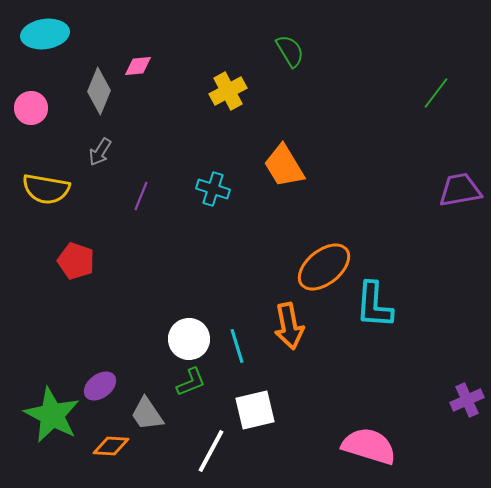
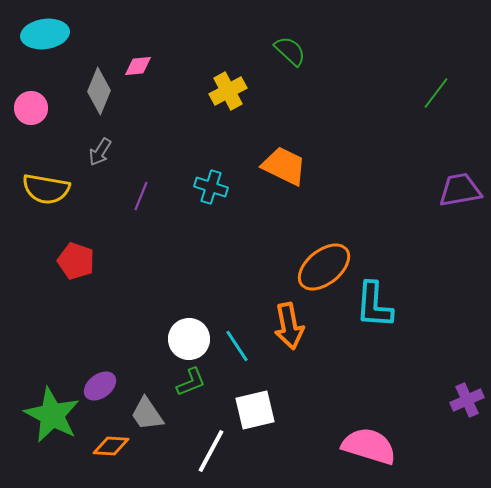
green semicircle: rotated 16 degrees counterclockwise
orange trapezoid: rotated 147 degrees clockwise
cyan cross: moved 2 px left, 2 px up
cyan line: rotated 16 degrees counterclockwise
